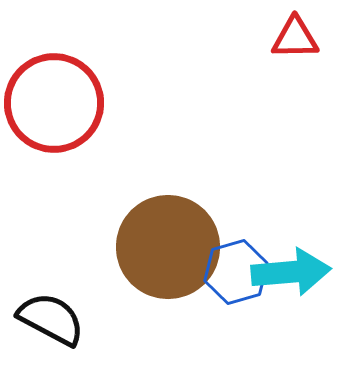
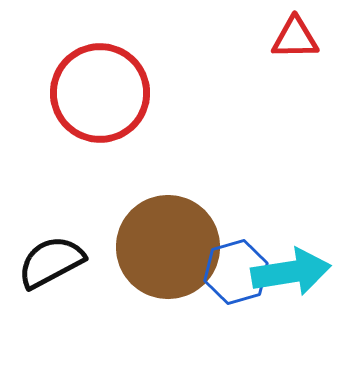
red circle: moved 46 px right, 10 px up
cyan arrow: rotated 4 degrees counterclockwise
black semicircle: moved 57 px up; rotated 56 degrees counterclockwise
